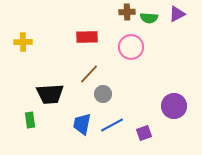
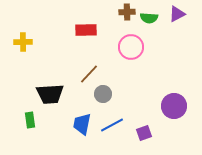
red rectangle: moved 1 px left, 7 px up
